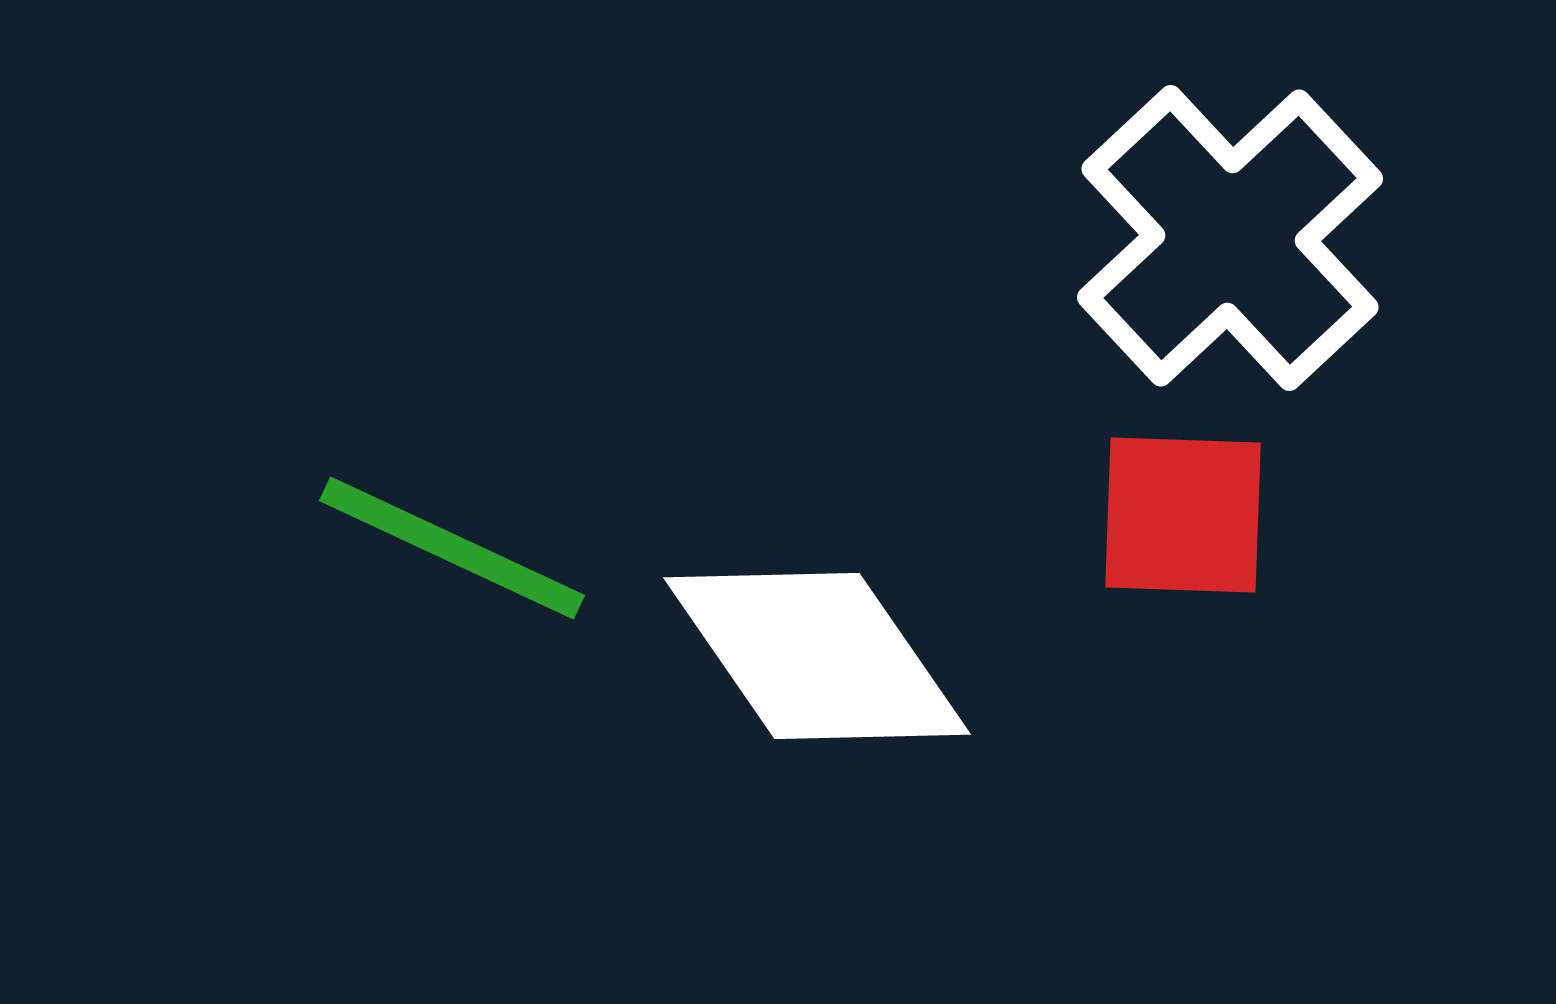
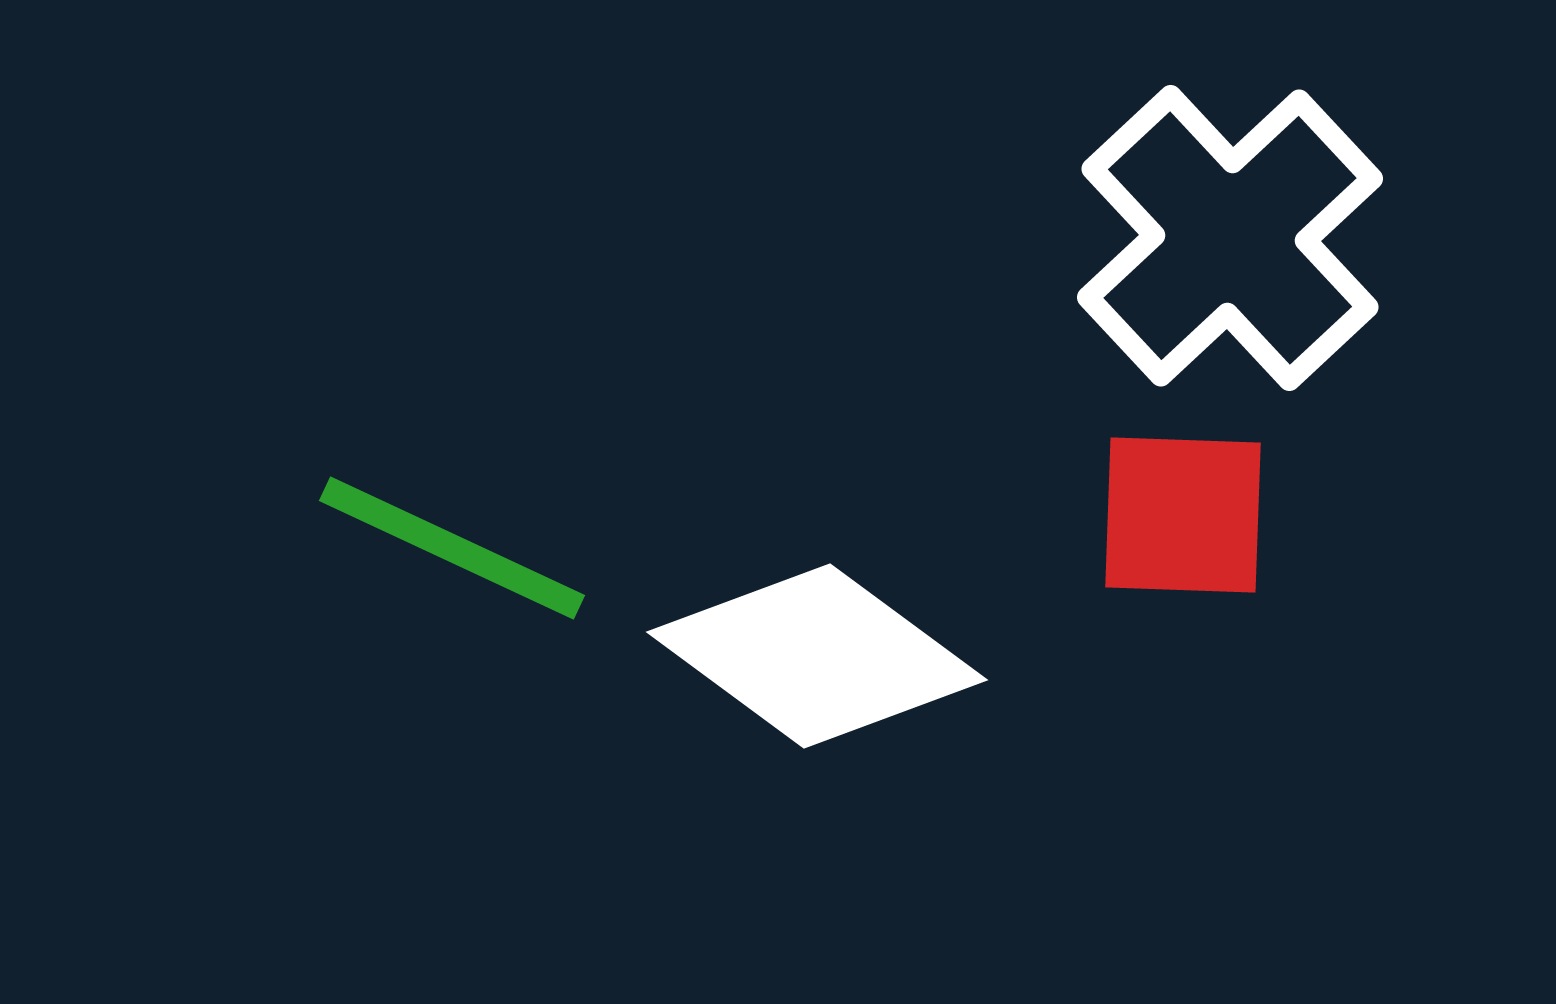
white diamond: rotated 19 degrees counterclockwise
